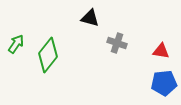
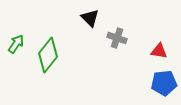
black triangle: rotated 30 degrees clockwise
gray cross: moved 5 px up
red triangle: moved 2 px left
